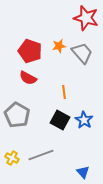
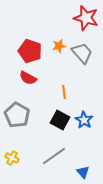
gray line: moved 13 px right, 1 px down; rotated 15 degrees counterclockwise
